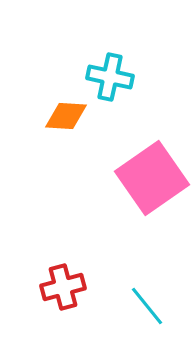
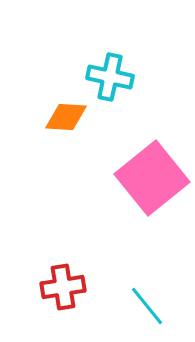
orange diamond: moved 1 px down
pink square: rotated 4 degrees counterclockwise
red cross: rotated 6 degrees clockwise
